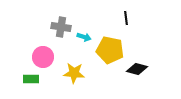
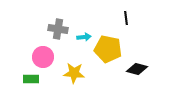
gray cross: moved 3 px left, 2 px down
cyan arrow: rotated 24 degrees counterclockwise
yellow pentagon: moved 2 px left, 1 px up
